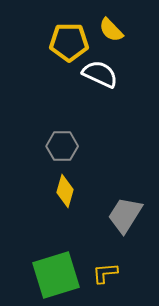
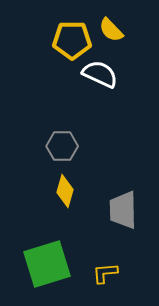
yellow pentagon: moved 3 px right, 2 px up
gray trapezoid: moved 2 px left, 5 px up; rotated 33 degrees counterclockwise
green square: moved 9 px left, 11 px up
